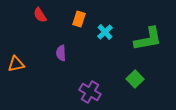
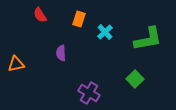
purple cross: moved 1 px left, 1 px down
